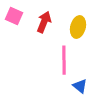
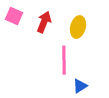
blue triangle: rotated 49 degrees clockwise
